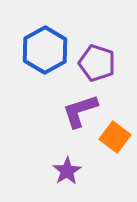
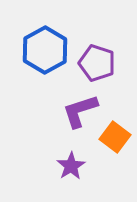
purple star: moved 4 px right, 5 px up
